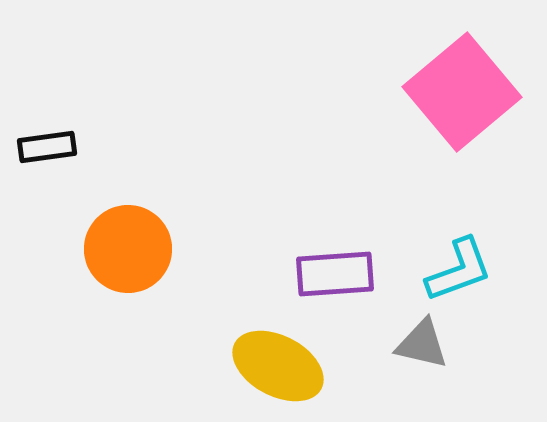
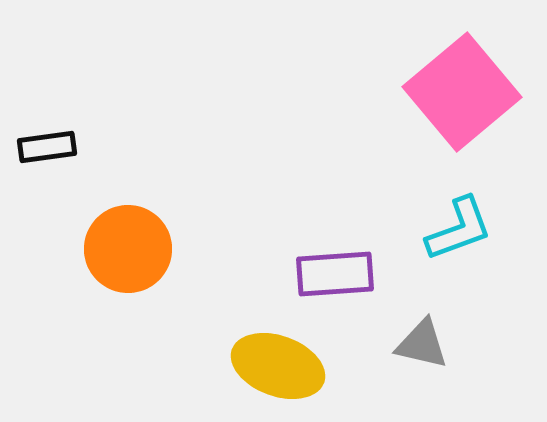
cyan L-shape: moved 41 px up
yellow ellipse: rotated 8 degrees counterclockwise
